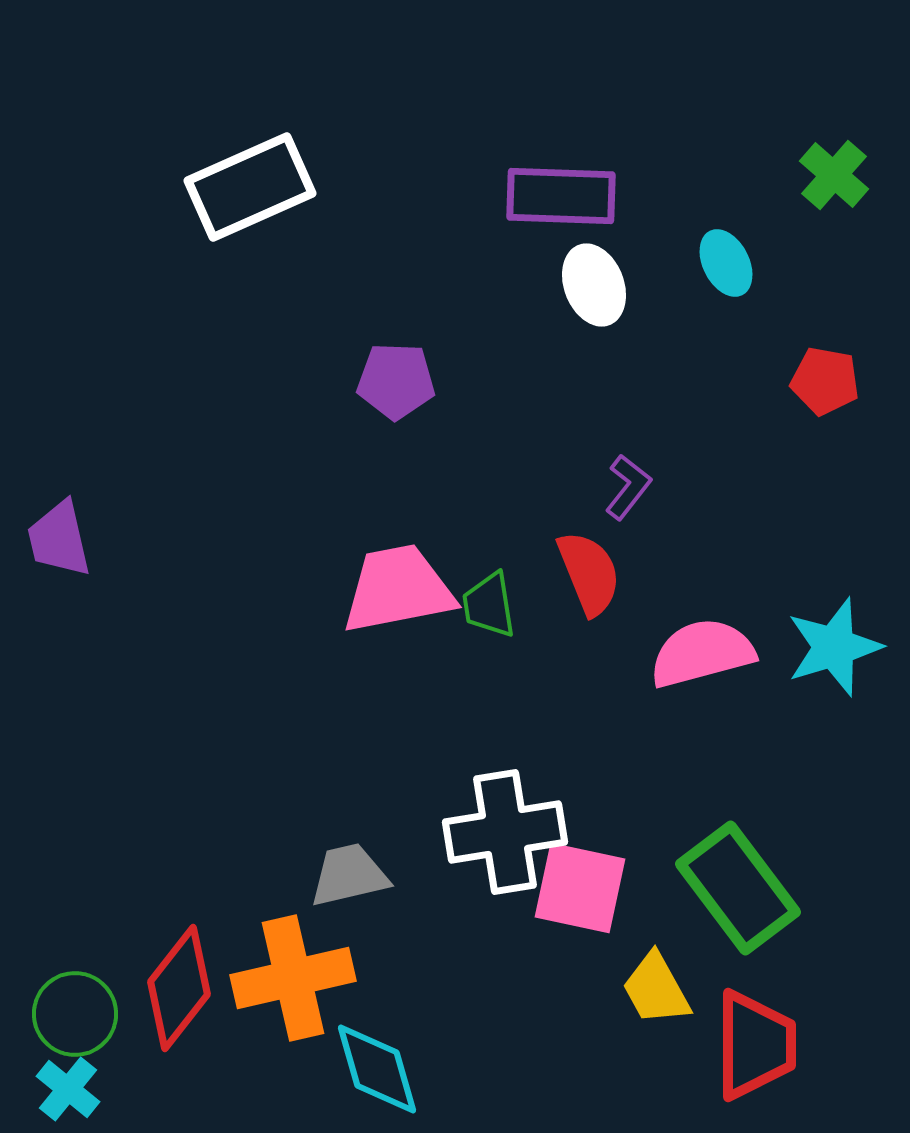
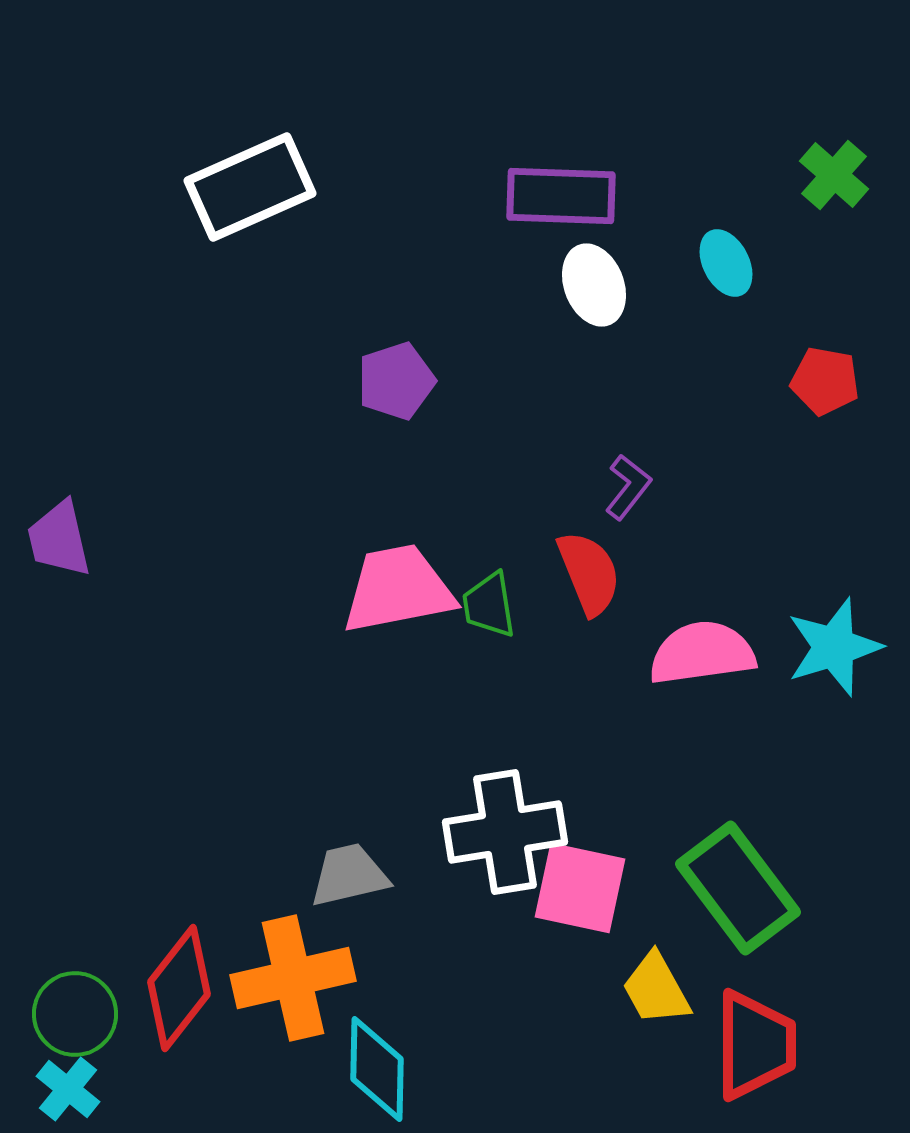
purple pentagon: rotated 20 degrees counterclockwise
pink semicircle: rotated 7 degrees clockwise
cyan diamond: rotated 17 degrees clockwise
